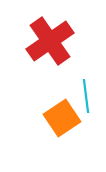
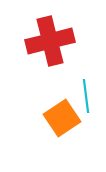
red cross: rotated 21 degrees clockwise
